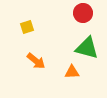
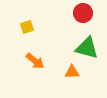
orange arrow: moved 1 px left
